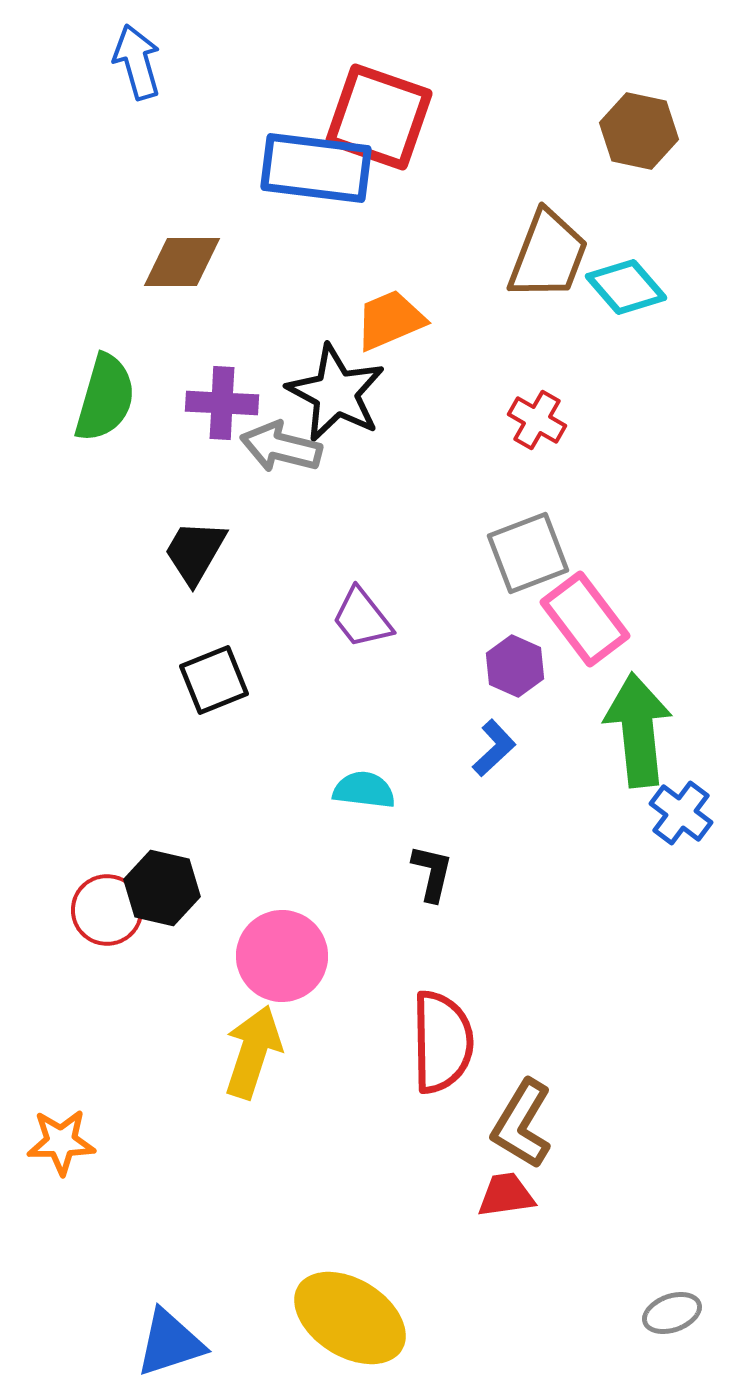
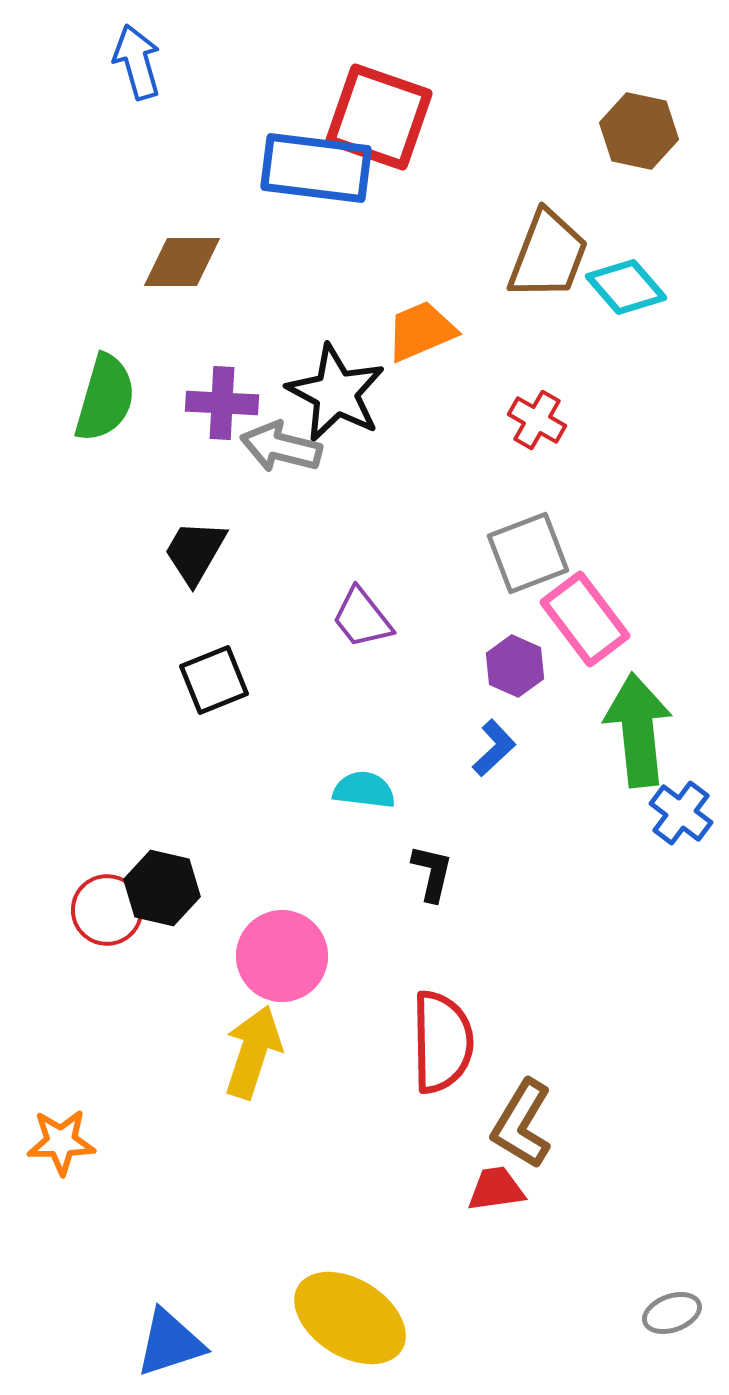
orange trapezoid: moved 31 px right, 11 px down
red trapezoid: moved 10 px left, 6 px up
